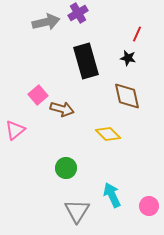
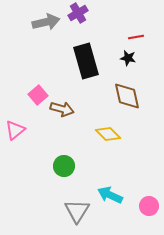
red line: moved 1 px left, 3 px down; rotated 56 degrees clockwise
green circle: moved 2 px left, 2 px up
cyan arrow: moved 2 px left; rotated 40 degrees counterclockwise
